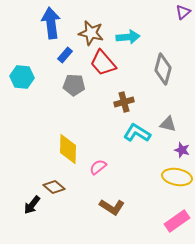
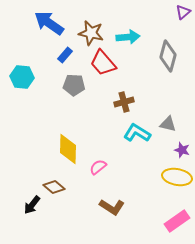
blue arrow: moved 2 px left; rotated 48 degrees counterclockwise
gray diamond: moved 5 px right, 13 px up
